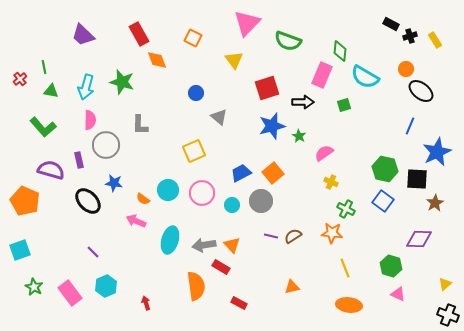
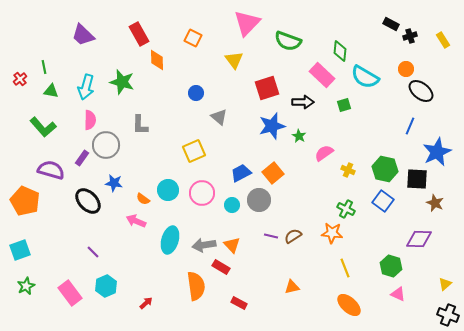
yellow rectangle at (435, 40): moved 8 px right
orange diamond at (157, 60): rotated 20 degrees clockwise
pink rectangle at (322, 75): rotated 70 degrees counterclockwise
purple rectangle at (79, 160): moved 3 px right, 2 px up; rotated 49 degrees clockwise
yellow cross at (331, 182): moved 17 px right, 12 px up
gray circle at (261, 201): moved 2 px left, 1 px up
brown star at (435, 203): rotated 18 degrees counterclockwise
green star at (34, 287): moved 8 px left, 1 px up; rotated 18 degrees clockwise
red arrow at (146, 303): rotated 64 degrees clockwise
orange ellipse at (349, 305): rotated 35 degrees clockwise
